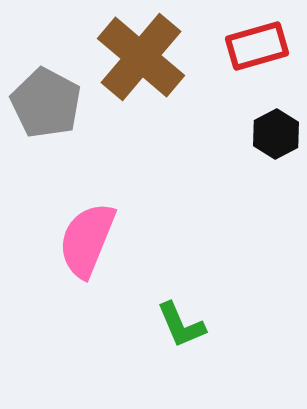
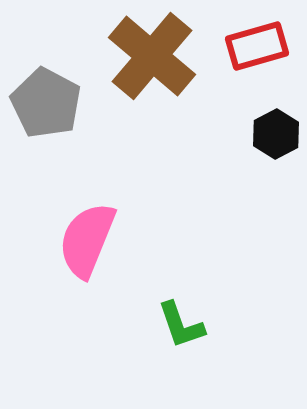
brown cross: moved 11 px right, 1 px up
green L-shape: rotated 4 degrees clockwise
